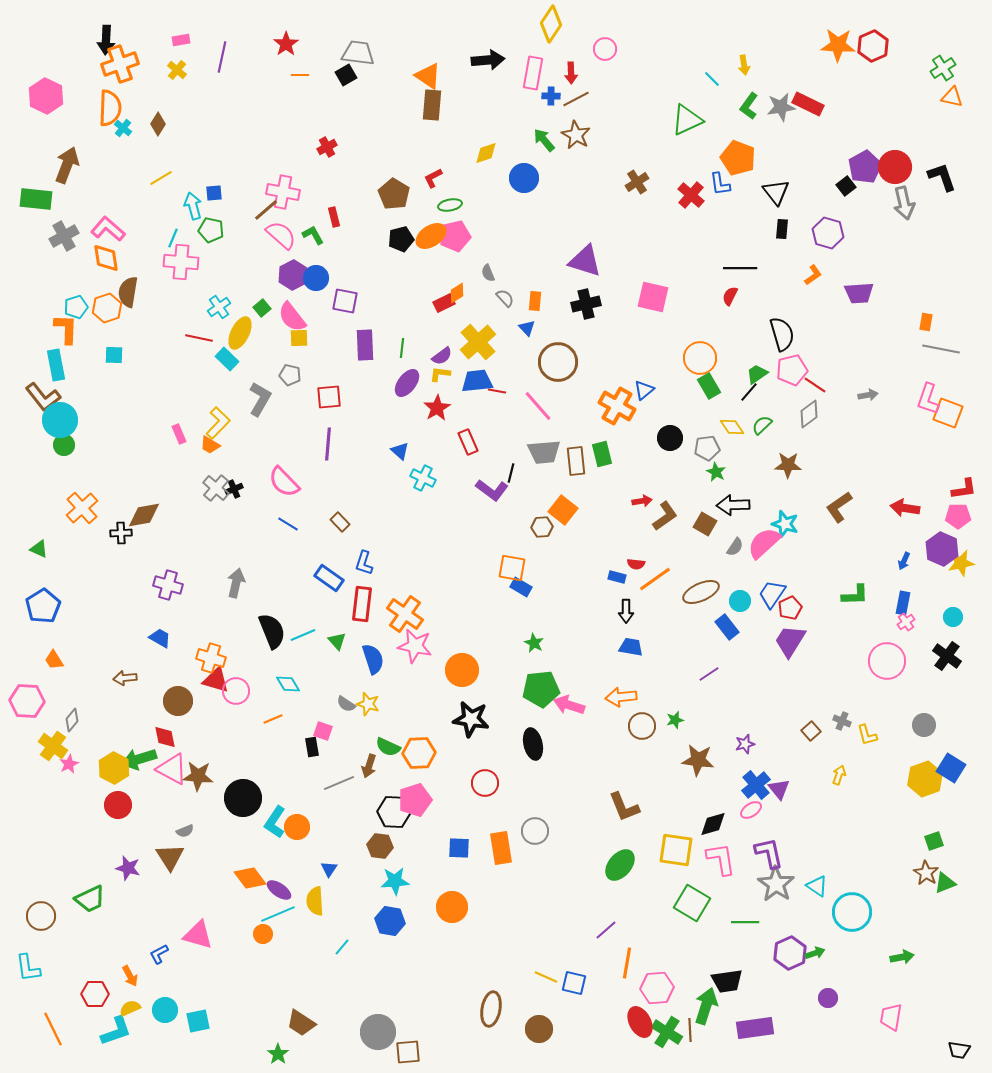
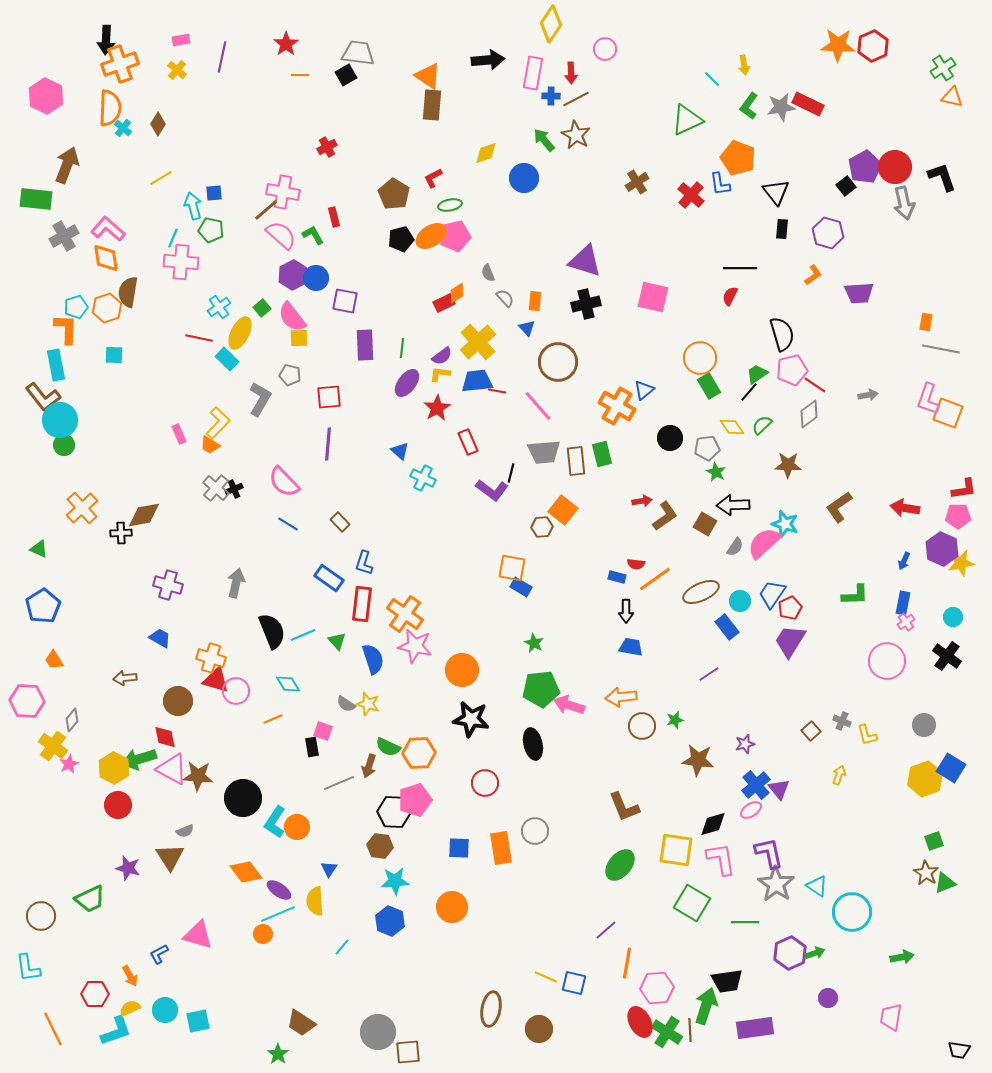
orange diamond at (250, 878): moved 4 px left, 6 px up
blue hexagon at (390, 921): rotated 12 degrees clockwise
